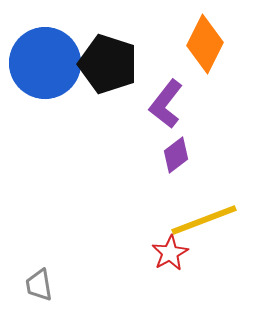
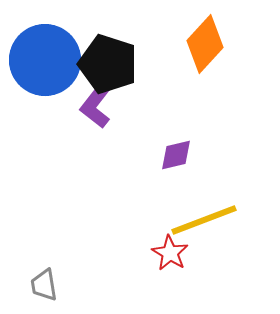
orange diamond: rotated 16 degrees clockwise
blue circle: moved 3 px up
purple L-shape: moved 69 px left
purple diamond: rotated 24 degrees clockwise
red star: rotated 12 degrees counterclockwise
gray trapezoid: moved 5 px right
